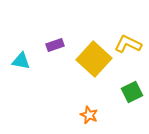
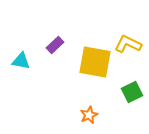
purple rectangle: rotated 24 degrees counterclockwise
yellow square: moved 1 px right, 3 px down; rotated 32 degrees counterclockwise
orange star: rotated 24 degrees clockwise
